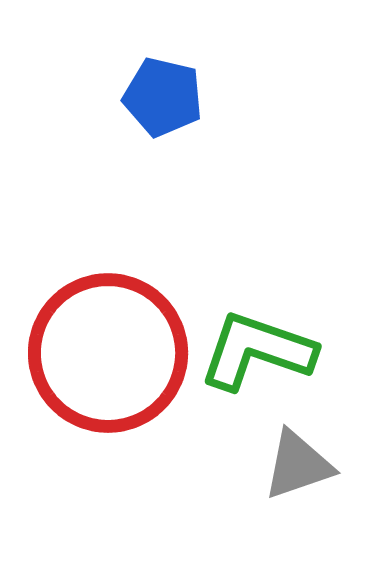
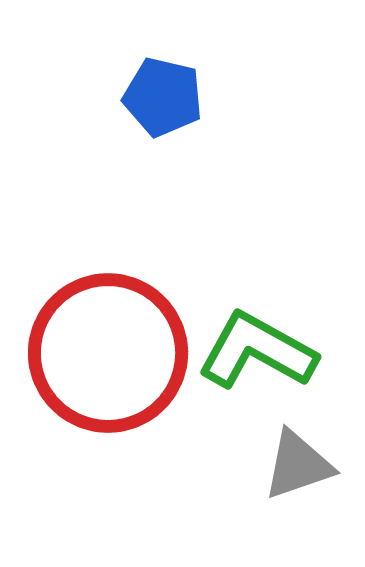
green L-shape: rotated 10 degrees clockwise
